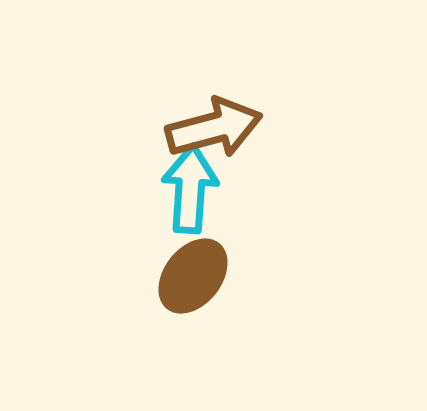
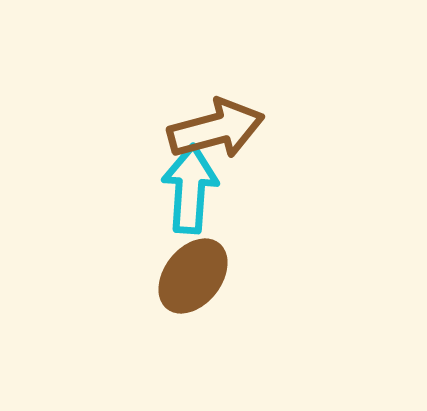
brown arrow: moved 2 px right, 1 px down
